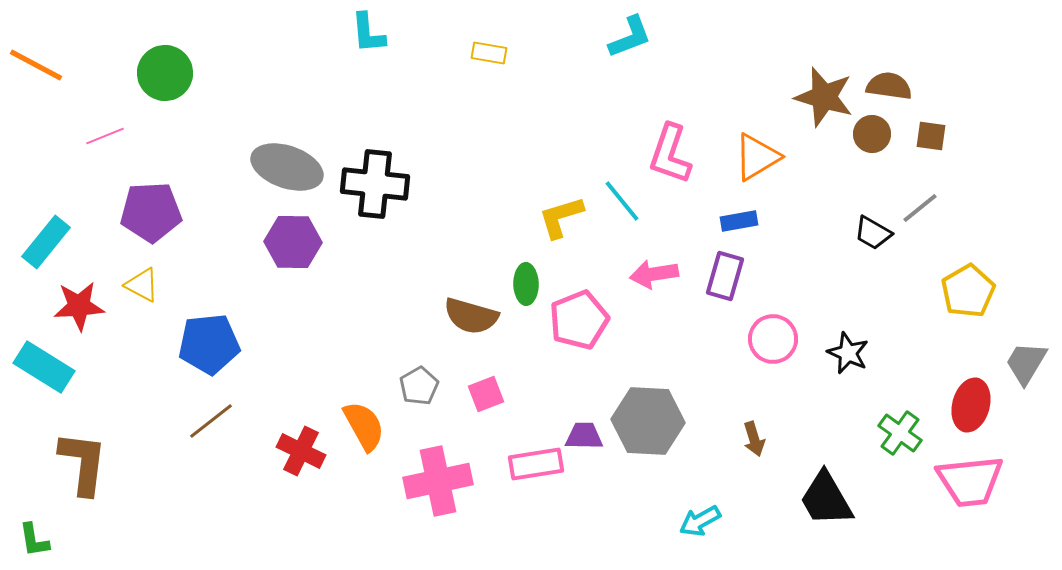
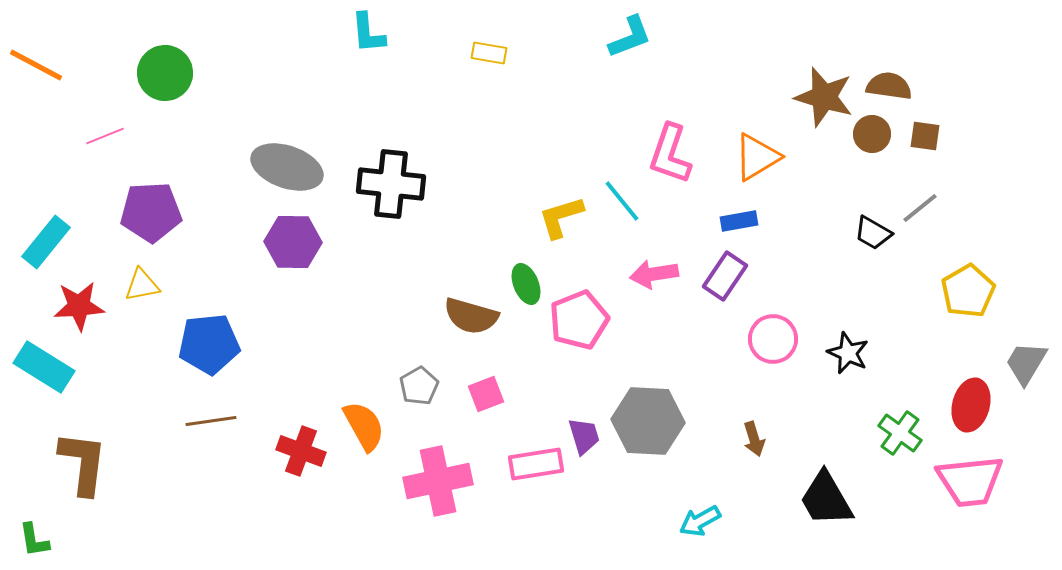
brown square at (931, 136): moved 6 px left
black cross at (375, 184): moved 16 px right
purple rectangle at (725, 276): rotated 18 degrees clockwise
green ellipse at (526, 284): rotated 21 degrees counterclockwise
yellow triangle at (142, 285): rotated 39 degrees counterclockwise
brown line at (211, 421): rotated 30 degrees clockwise
purple trapezoid at (584, 436): rotated 72 degrees clockwise
red cross at (301, 451): rotated 6 degrees counterclockwise
